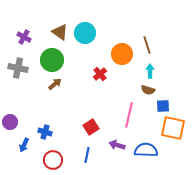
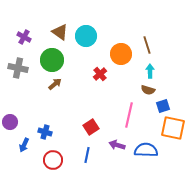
cyan circle: moved 1 px right, 3 px down
orange circle: moved 1 px left
blue square: rotated 16 degrees counterclockwise
